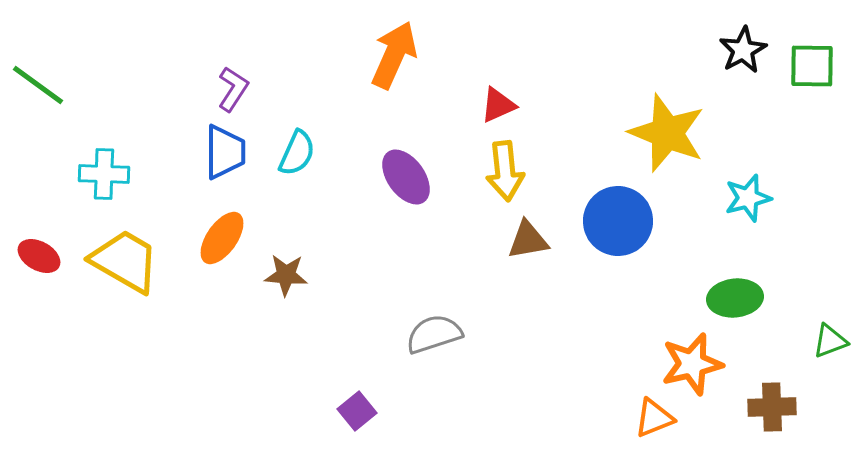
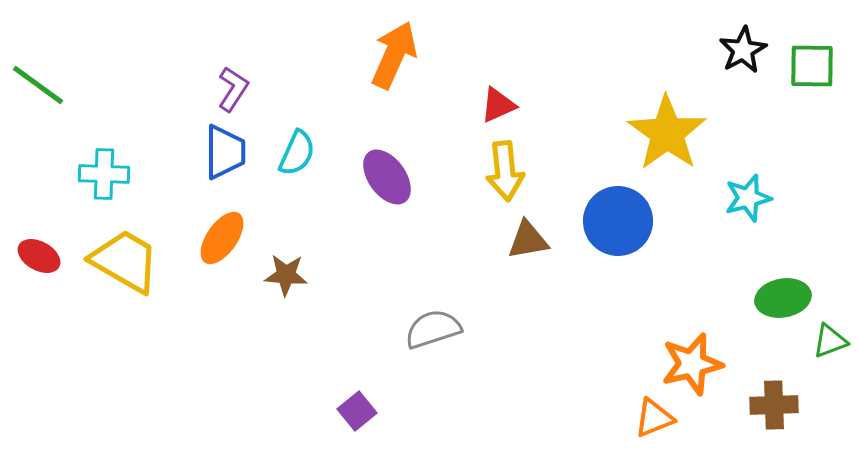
yellow star: rotated 14 degrees clockwise
purple ellipse: moved 19 px left
green ellipse: moved 48 px right; rotated 4 degrees counterclockwise
gray semicircle: moved 1 px left, 5 px up
brown cross: moved 2 px right, 2 px up
